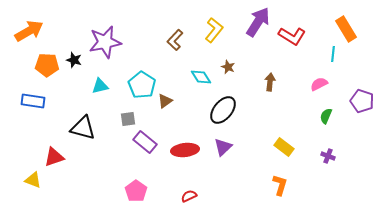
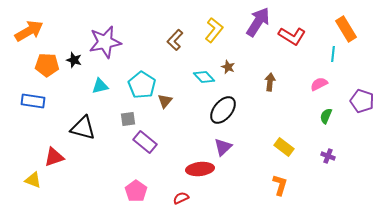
cyan diamond: moved 3 px right; rotated 10 degrees counterclockwise
brown triangle: rotated 14 degrees counterclockwise
red ellipse: moved 15 px right, 19 px down
red semicircle: moved 8 px left, 2 px down
